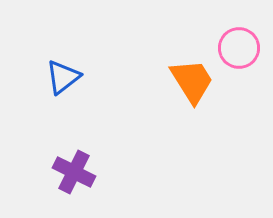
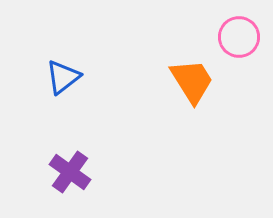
pink circle: moved 11 px up
purple cross: moved 4 px left; rotated 9 degrees clockwise
